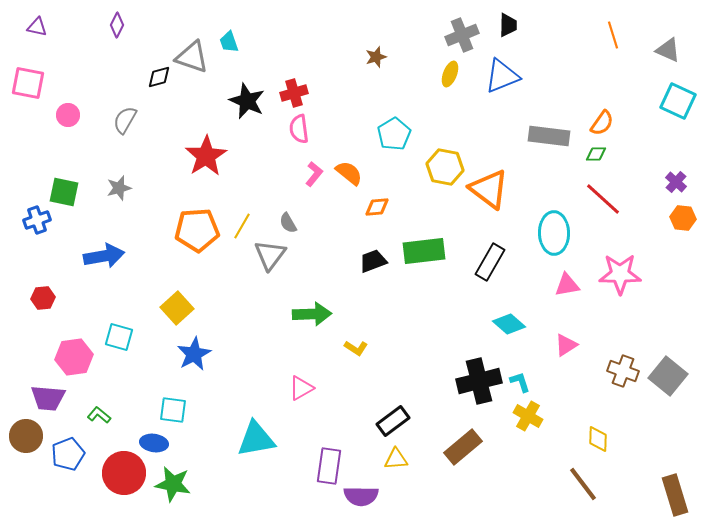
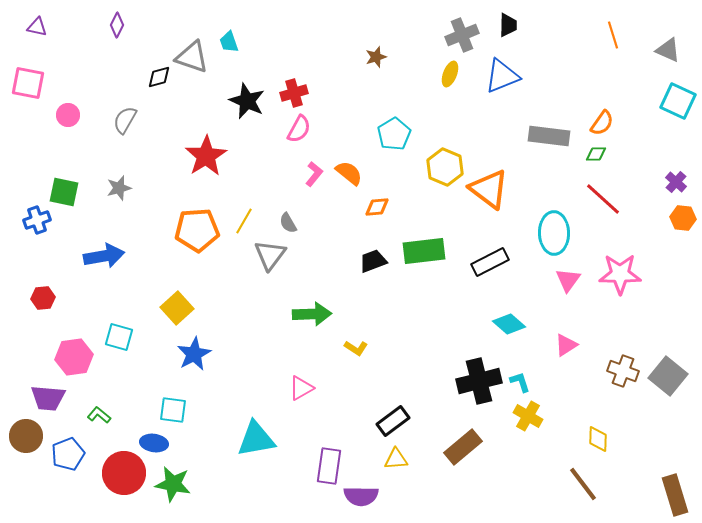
pink semicircle at (299, 129): rotated 144 degrees counterclockwise
yellow hexagon at (445, 167): rotated 12 degrees clockwise
yellow line at (242, 226): moved 2 px right, 5 px up
black rectangle at (490, 262): rotated 33 degrees clockwise
pink triangle at (567, 285): moved 1 px right, 5 px up; rotated 44 degrees counterclockwise
